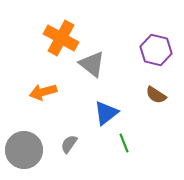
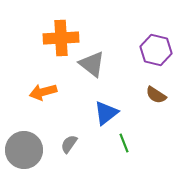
orange cross: rotated 32 degrees counterclockwise
